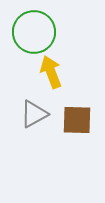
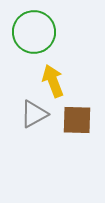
yellow arrow: moved 2 px right, 9 px down
